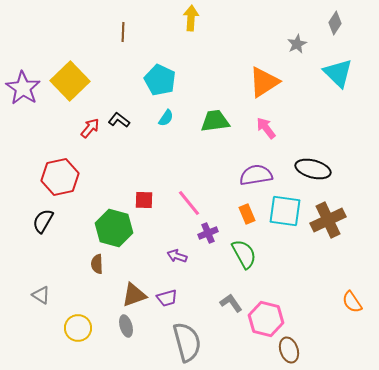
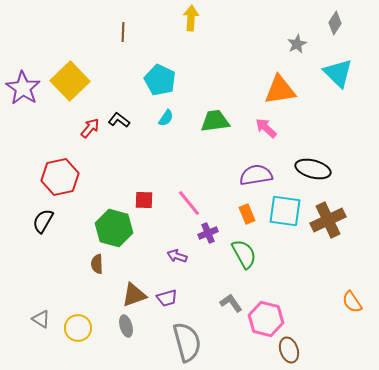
orange triangle: moved 16 px right, 8 px down; rotated 24 degrees clockwise
pink arrow: rotated 10 degrees counterclockwise
gray triangle: moved 24 px down
